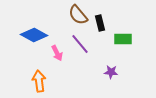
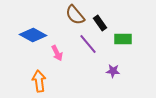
brown semicircle: moved 3 px left
black rectangle: rotated 21 degrees counterclockwise
blue diamond: moved 1 px left
purple line: moved 8 px right
purple star: moved 2 px right, 1 px up
